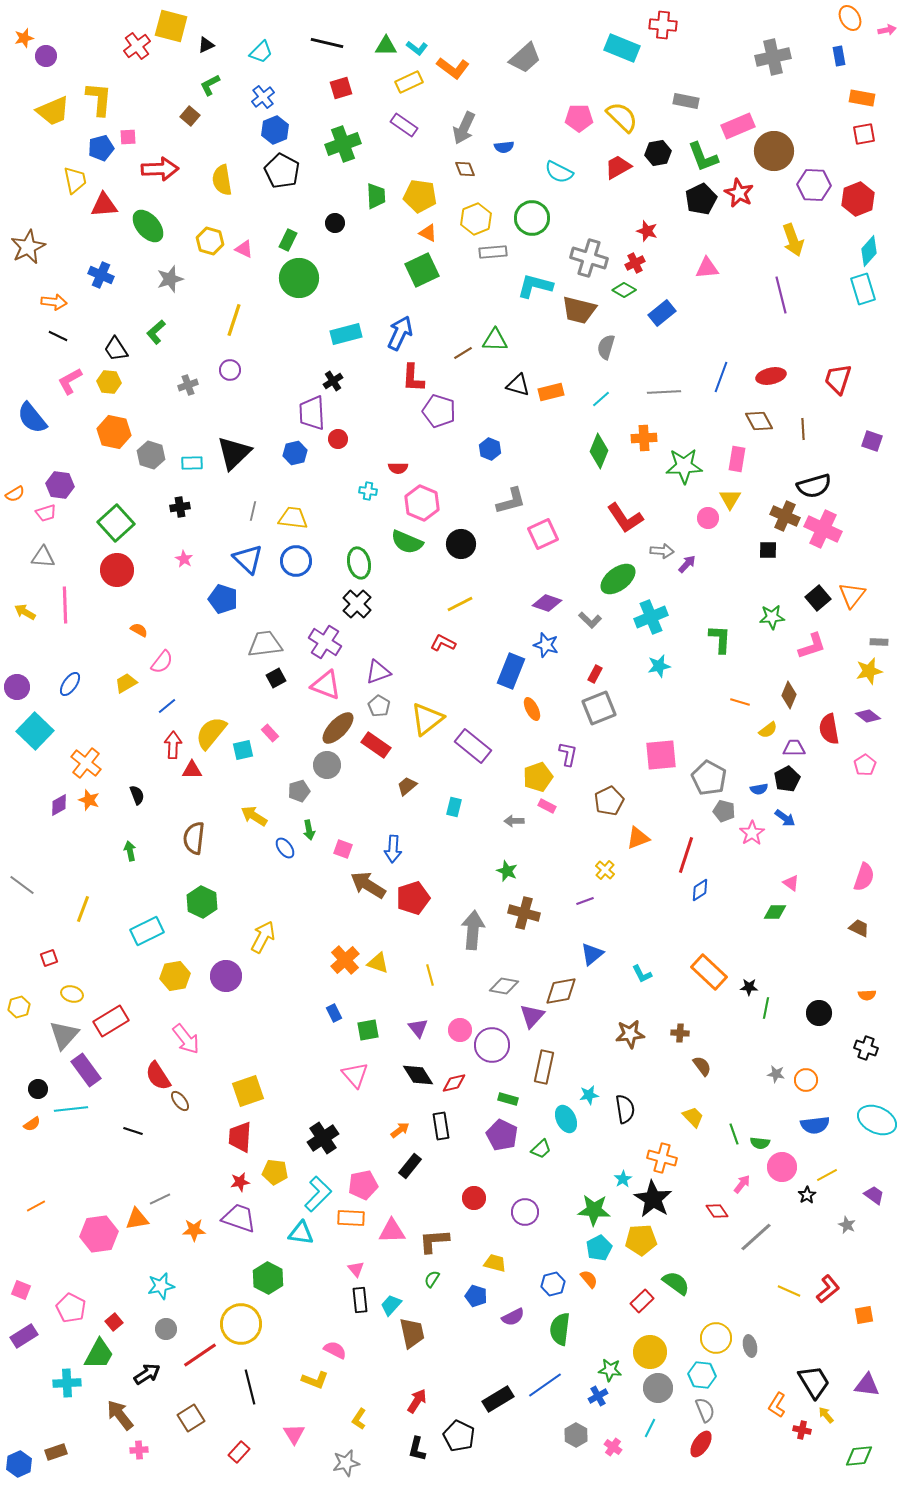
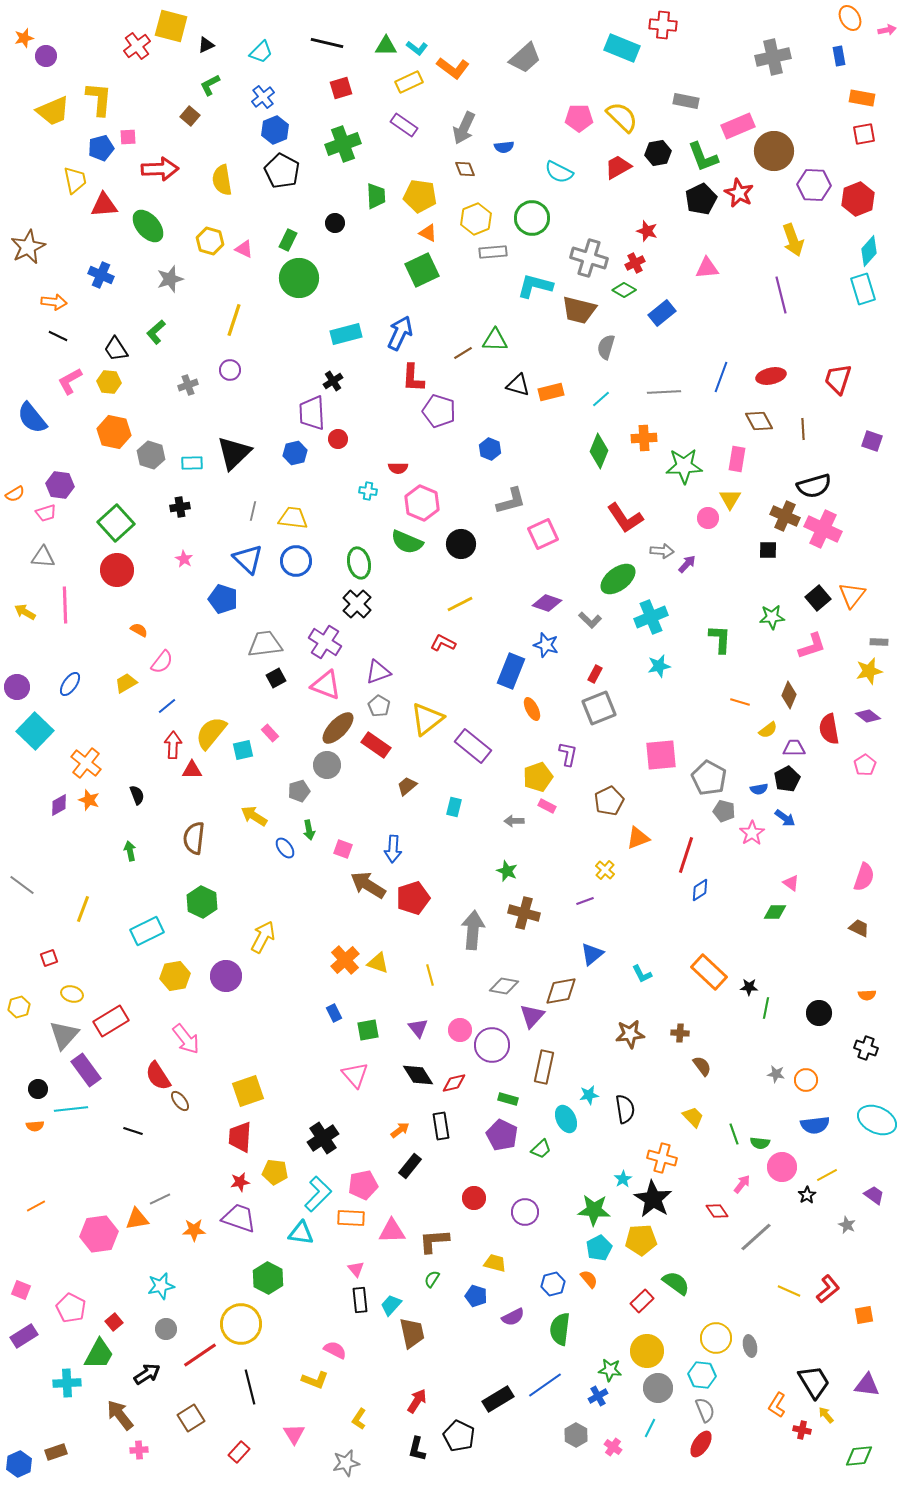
orange semicircle at (32, 1124): moved 3 px right, 2 px down; rotated 30 degrees clockwise
yellow circle at (650, 1352): moved 3 px left, 1 px up
